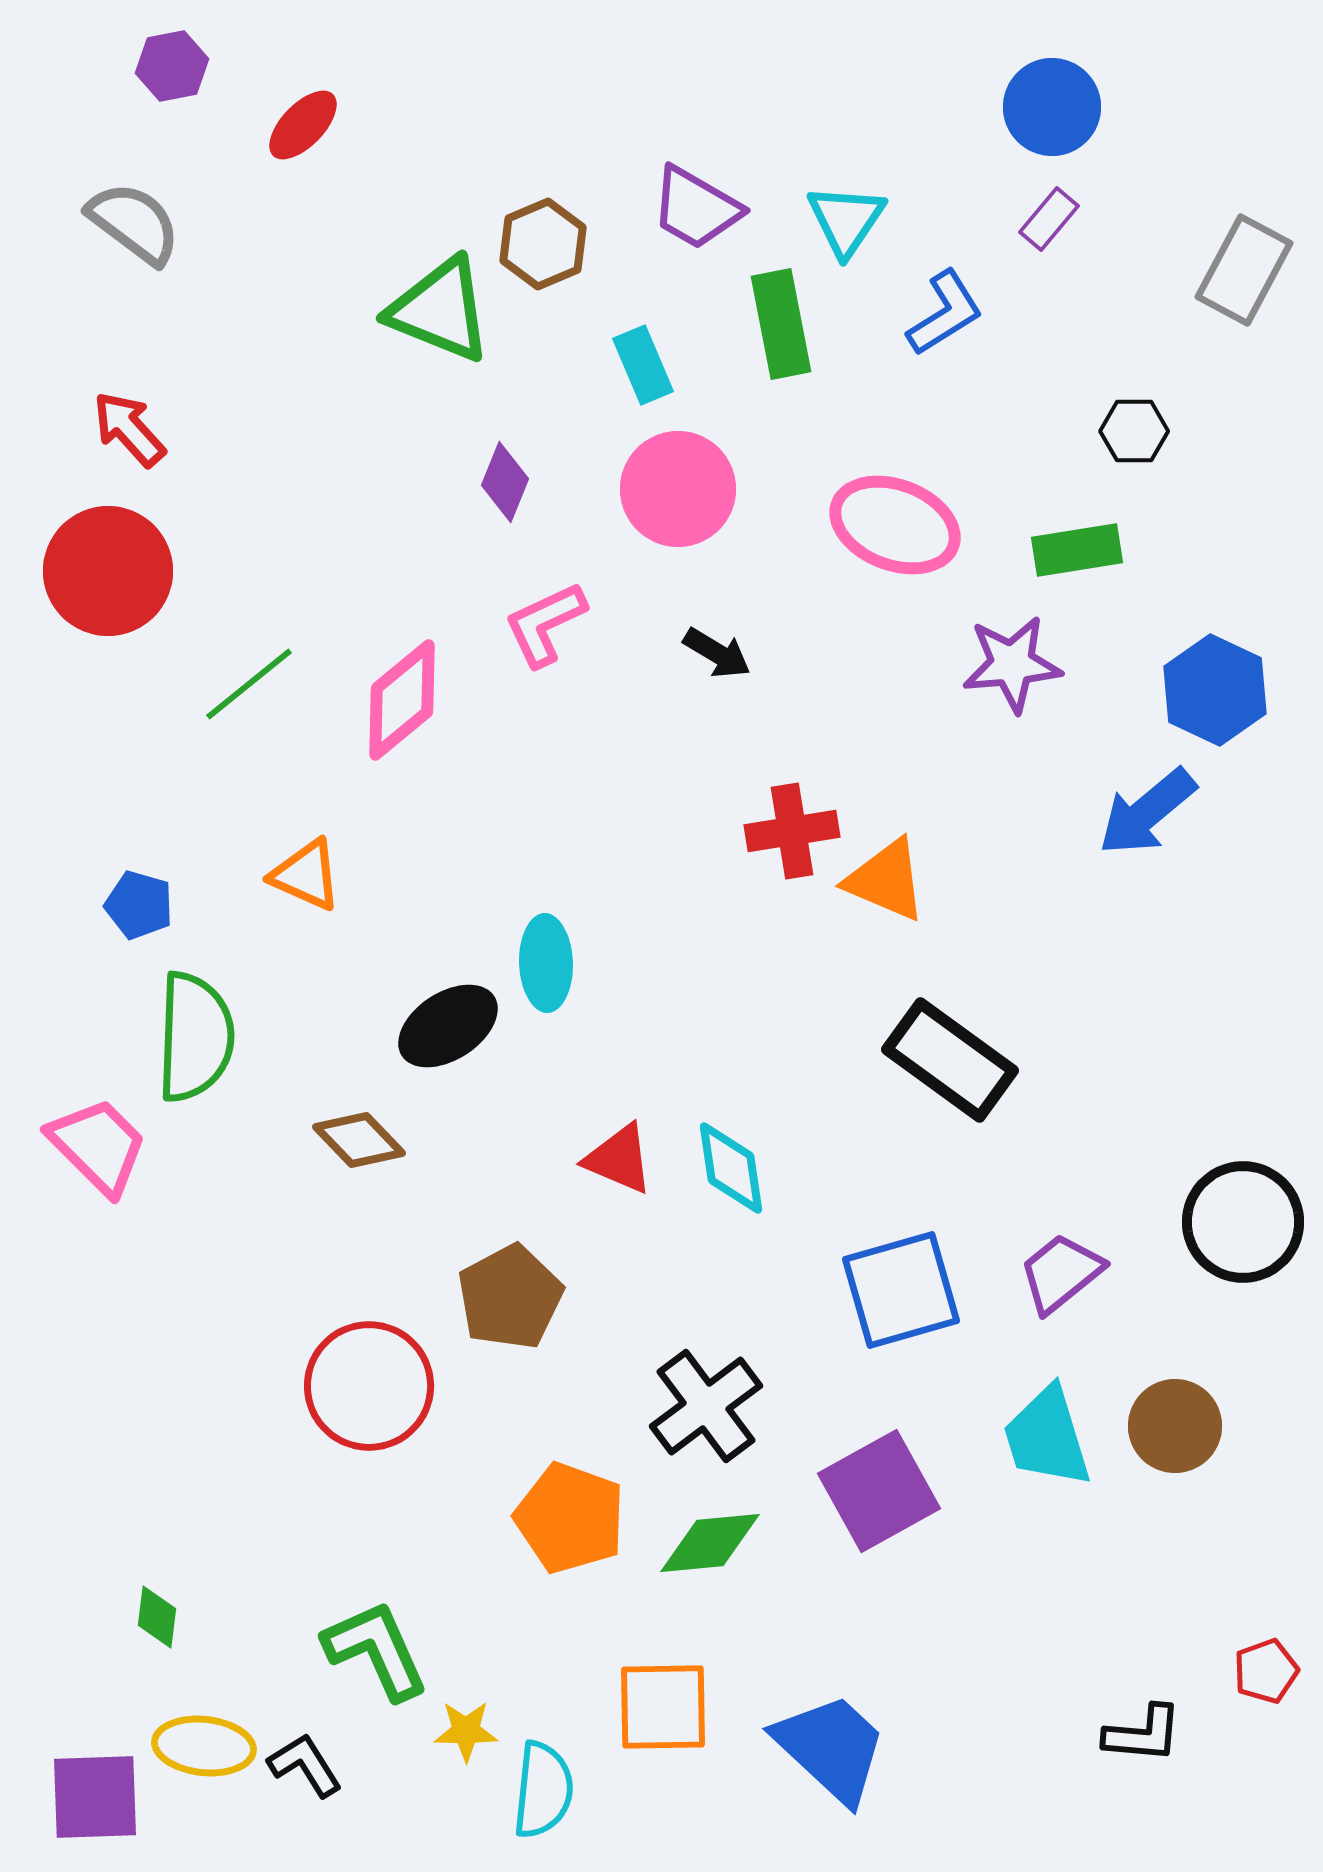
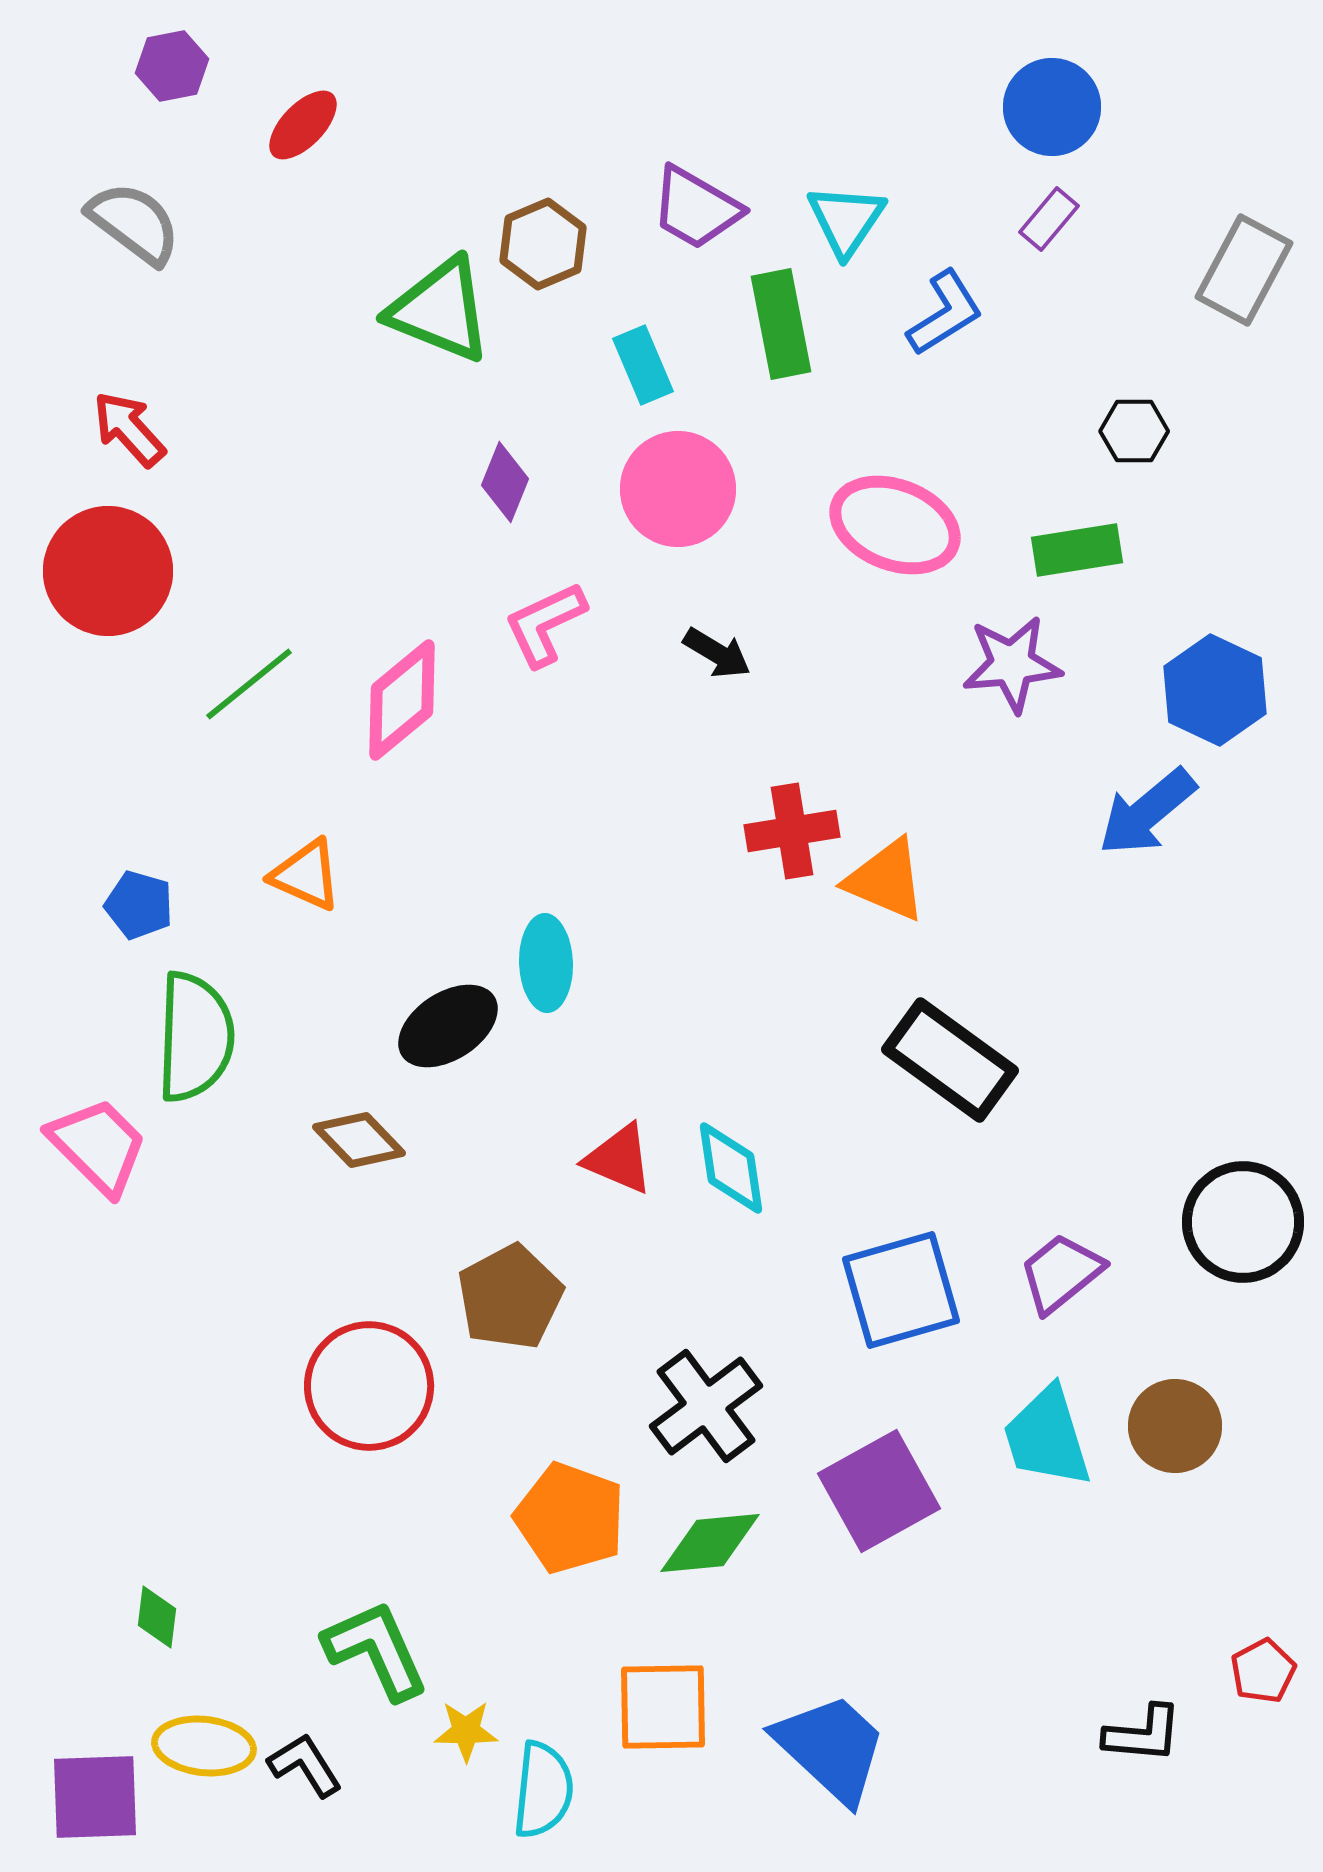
red pentagon at (1266, 1671): moved 3 px left; rotated 8 degrees counterclockwise
